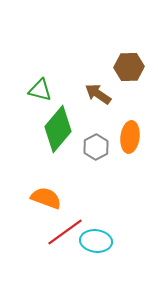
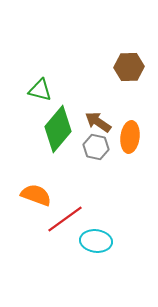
brown arrow: moved 28 px down
gray hexagon: rotated 20 degrees counterclockwise
orange semicircle: moved 10 px left, 3 px up
red line: moved 13 px up
